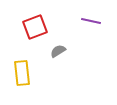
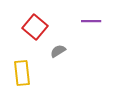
purple line: rotated 12 degrees counterclockwise
red square: rotated 30 degrees counterclockwise
